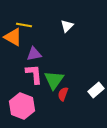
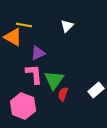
purple triangle: moved 4 px right, 1 px up; rotated 14 degrees counterclockwise
pink hexagon: moved 1 px right
